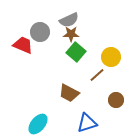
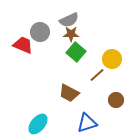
yellow circle: moved 1 px right, 2 px down
